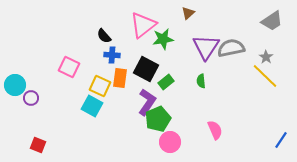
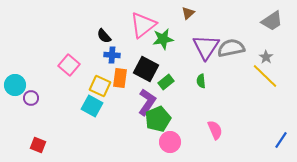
pink square: moved 2 px up; rotated 15 degrees clockwise
